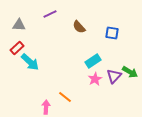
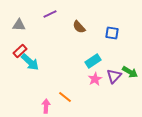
red rectangle: moved 3 px right, 3 px down
pink arrow: moved 1 px up
